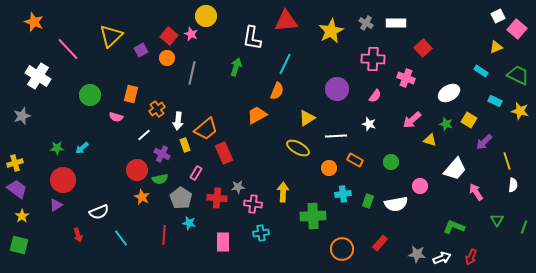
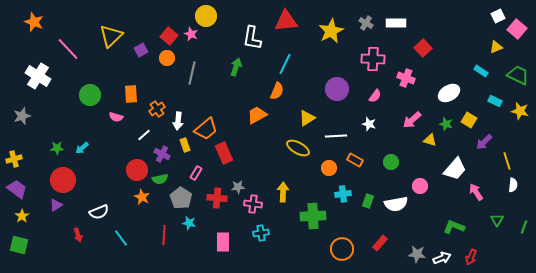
orange rectangle at (131, 94): rotated 18 degrees counterclockwise
yellow cross at (15, 163): moved 1 px left, 4 px up
